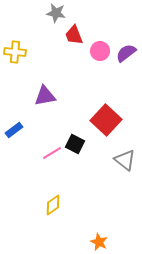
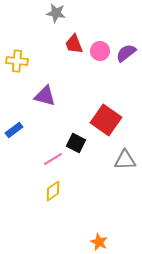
red trapezoid: moved 9 px down
yellow cross: moved 2 px right, 9 px down
purple triangle: rotated 25 degrees clockwise
red square: rotated 8 degrees counterclockwise
black square: moved 1 px right, 1 px up
pink line: moved 1 px right, 6 px down
gray triangle: rotated 40 degrees counterclockwise
yellow diamond: moved 14 px up
